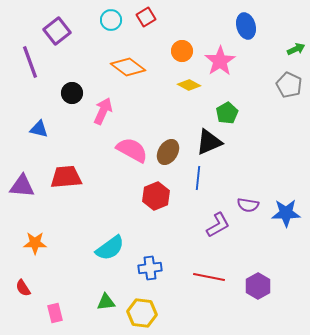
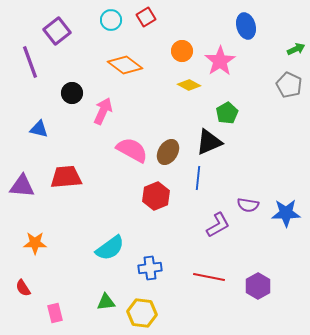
orange diamond: moved 3 px left, 2 px up
